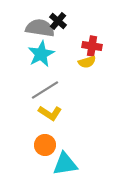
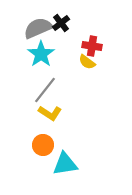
black cross: moved 3 px right, 2 px down; rotated 12 degrees clockwise
gray semicircle: moved 2 px left; rotated 32 degrees counterclockwise
cyan star: rotated 8 degrees counterclockwise
yellow semicircle: rotated 54 degrees clockwise
gray line: rotated 20 degrees counterclockwise
orange circle: moved 2 px left
